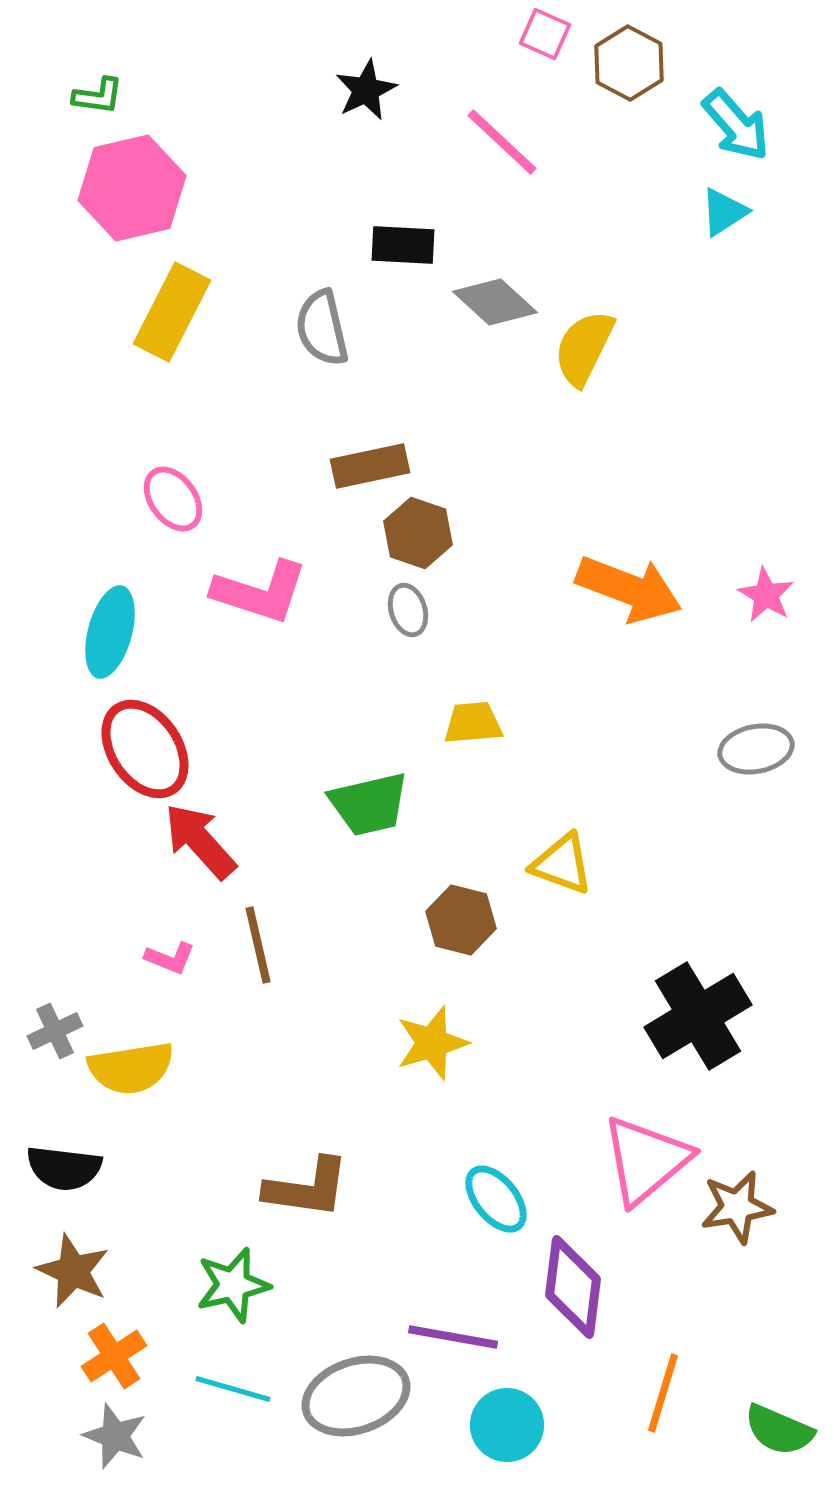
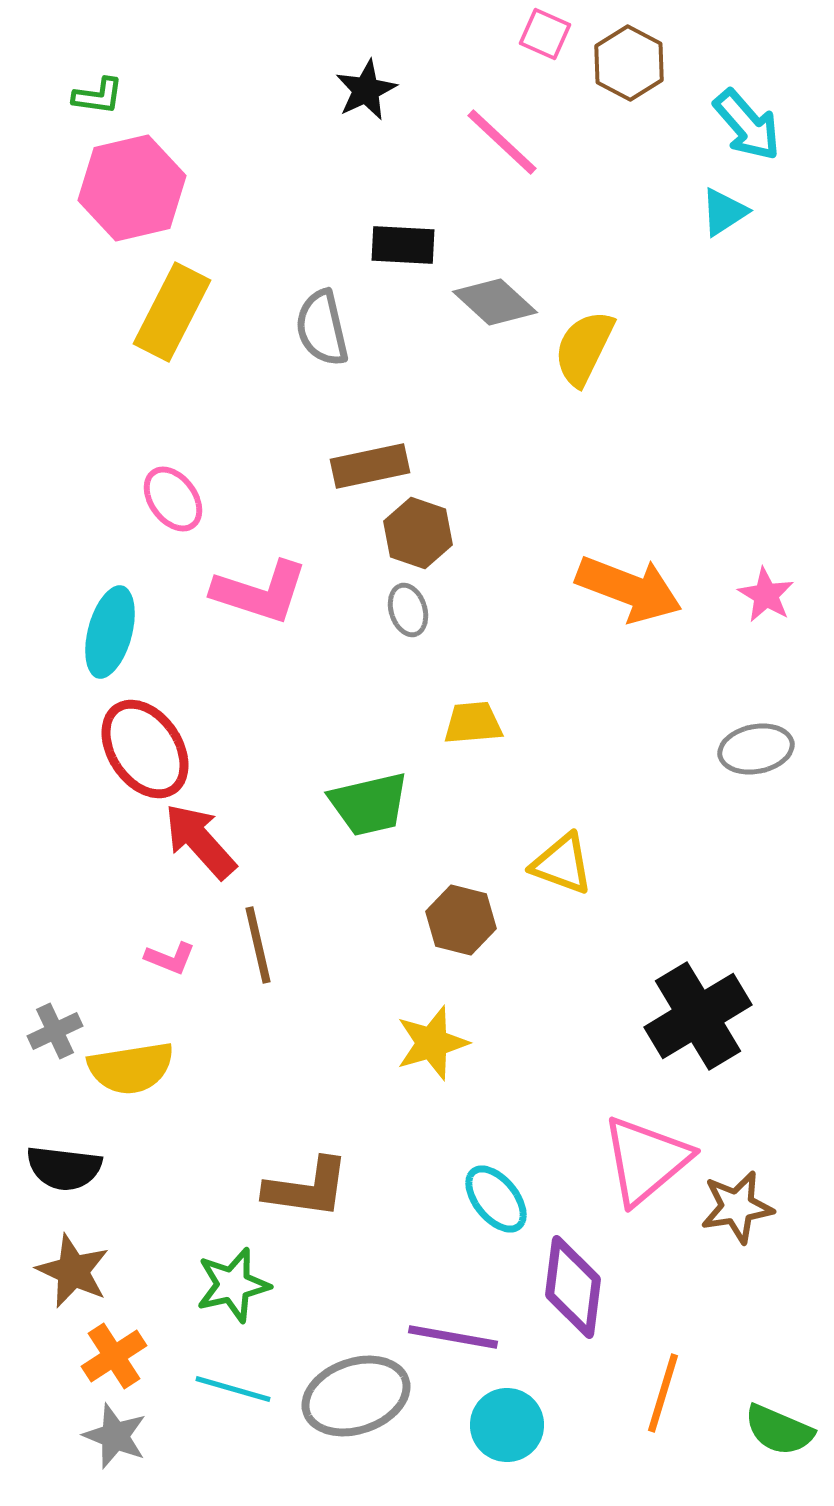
cyan arrow at (736, 125): moved 11 px right
